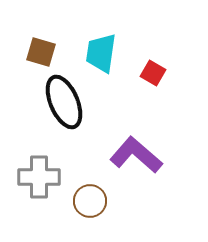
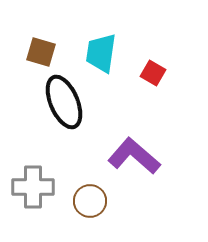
purple L-shape: moved 2 px left, 1 px down
gray cross: moved 6 px left, 10 px down
